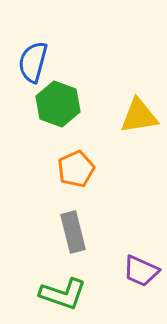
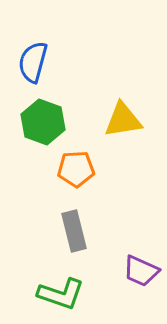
green hexagon: moved 15 px left, 18 px down
yellow triangle: moved 16 px left, 4 px down
orange pentagon: rotated 21 degrees clockwise
gray rectangle: moved 1 px right, 1 px up
green L-shape: moved 2 px left
